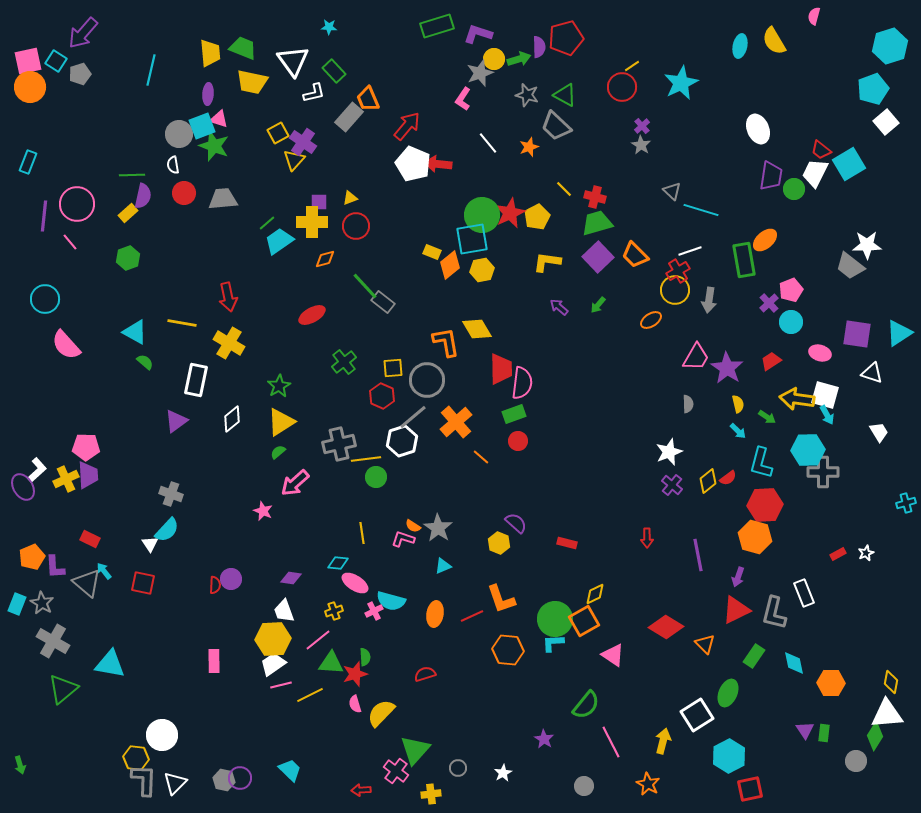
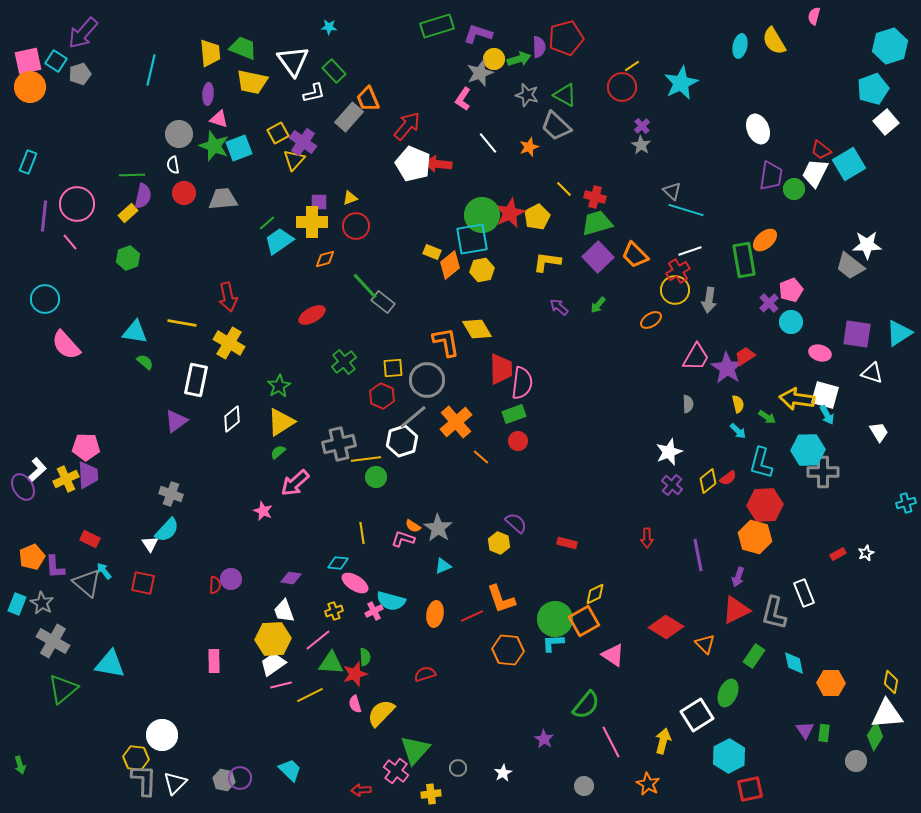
cyan square at (202, 126): moved 37 px right, 22 px down
cyan line at (701, 210): moved 15 px left
cyan triangle at (135, 332): rotated 20 degrees counterclockwise
red trapezoid at (771, 361): moved 26 px left, 5 px up
